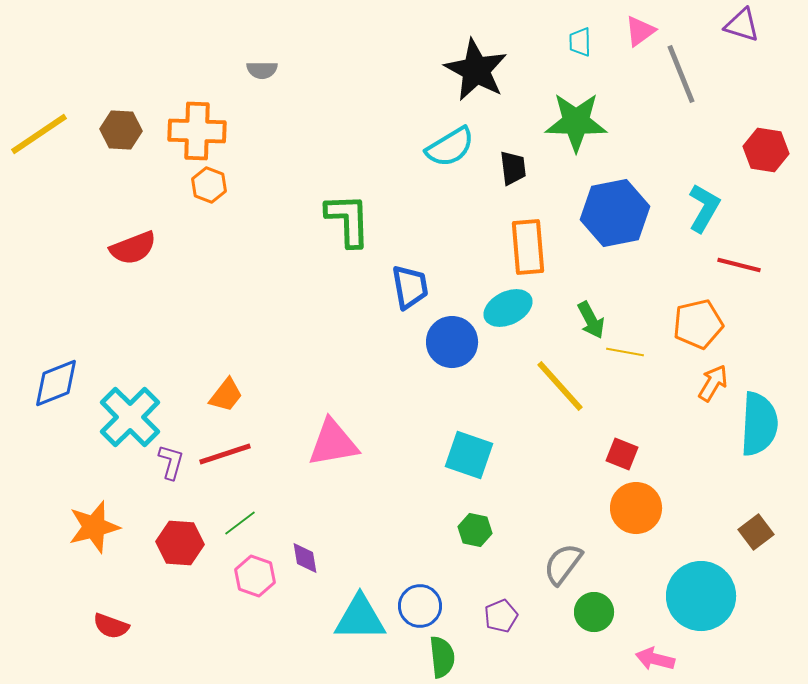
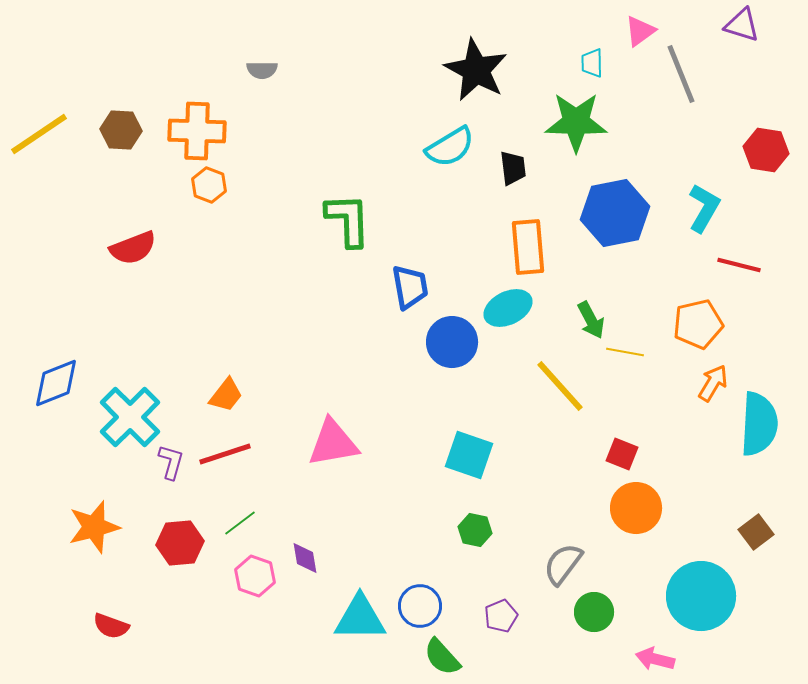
cyan trapezoid at (580, 42): moved 12 px right, 21 px down
red hexagon at (180, 543): rotated 9 degrees counterclockwise
green semicircle at (442, 657): rotated 144 degrees clockwise
